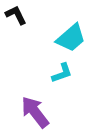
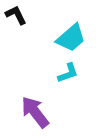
cyan L-shape: moved 6 px right
